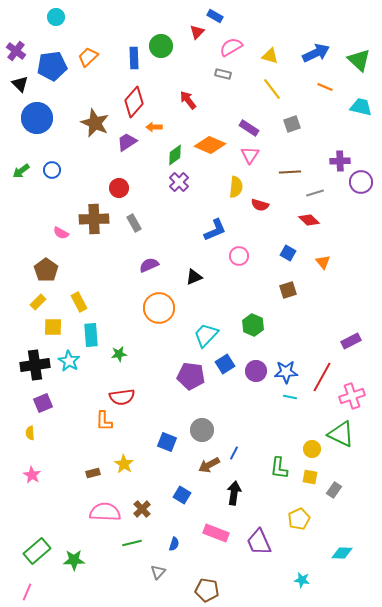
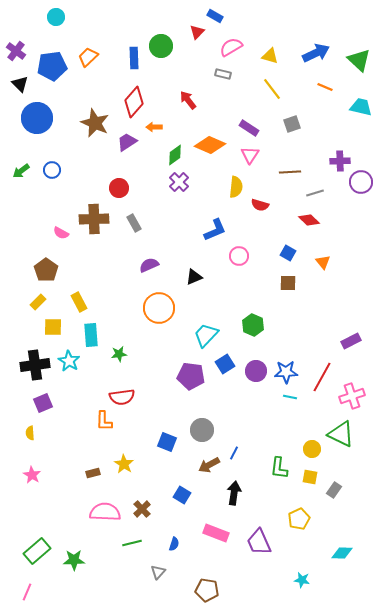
brown square at (288, 290): moved 7 px up; rotated 18 degrees clockwise
